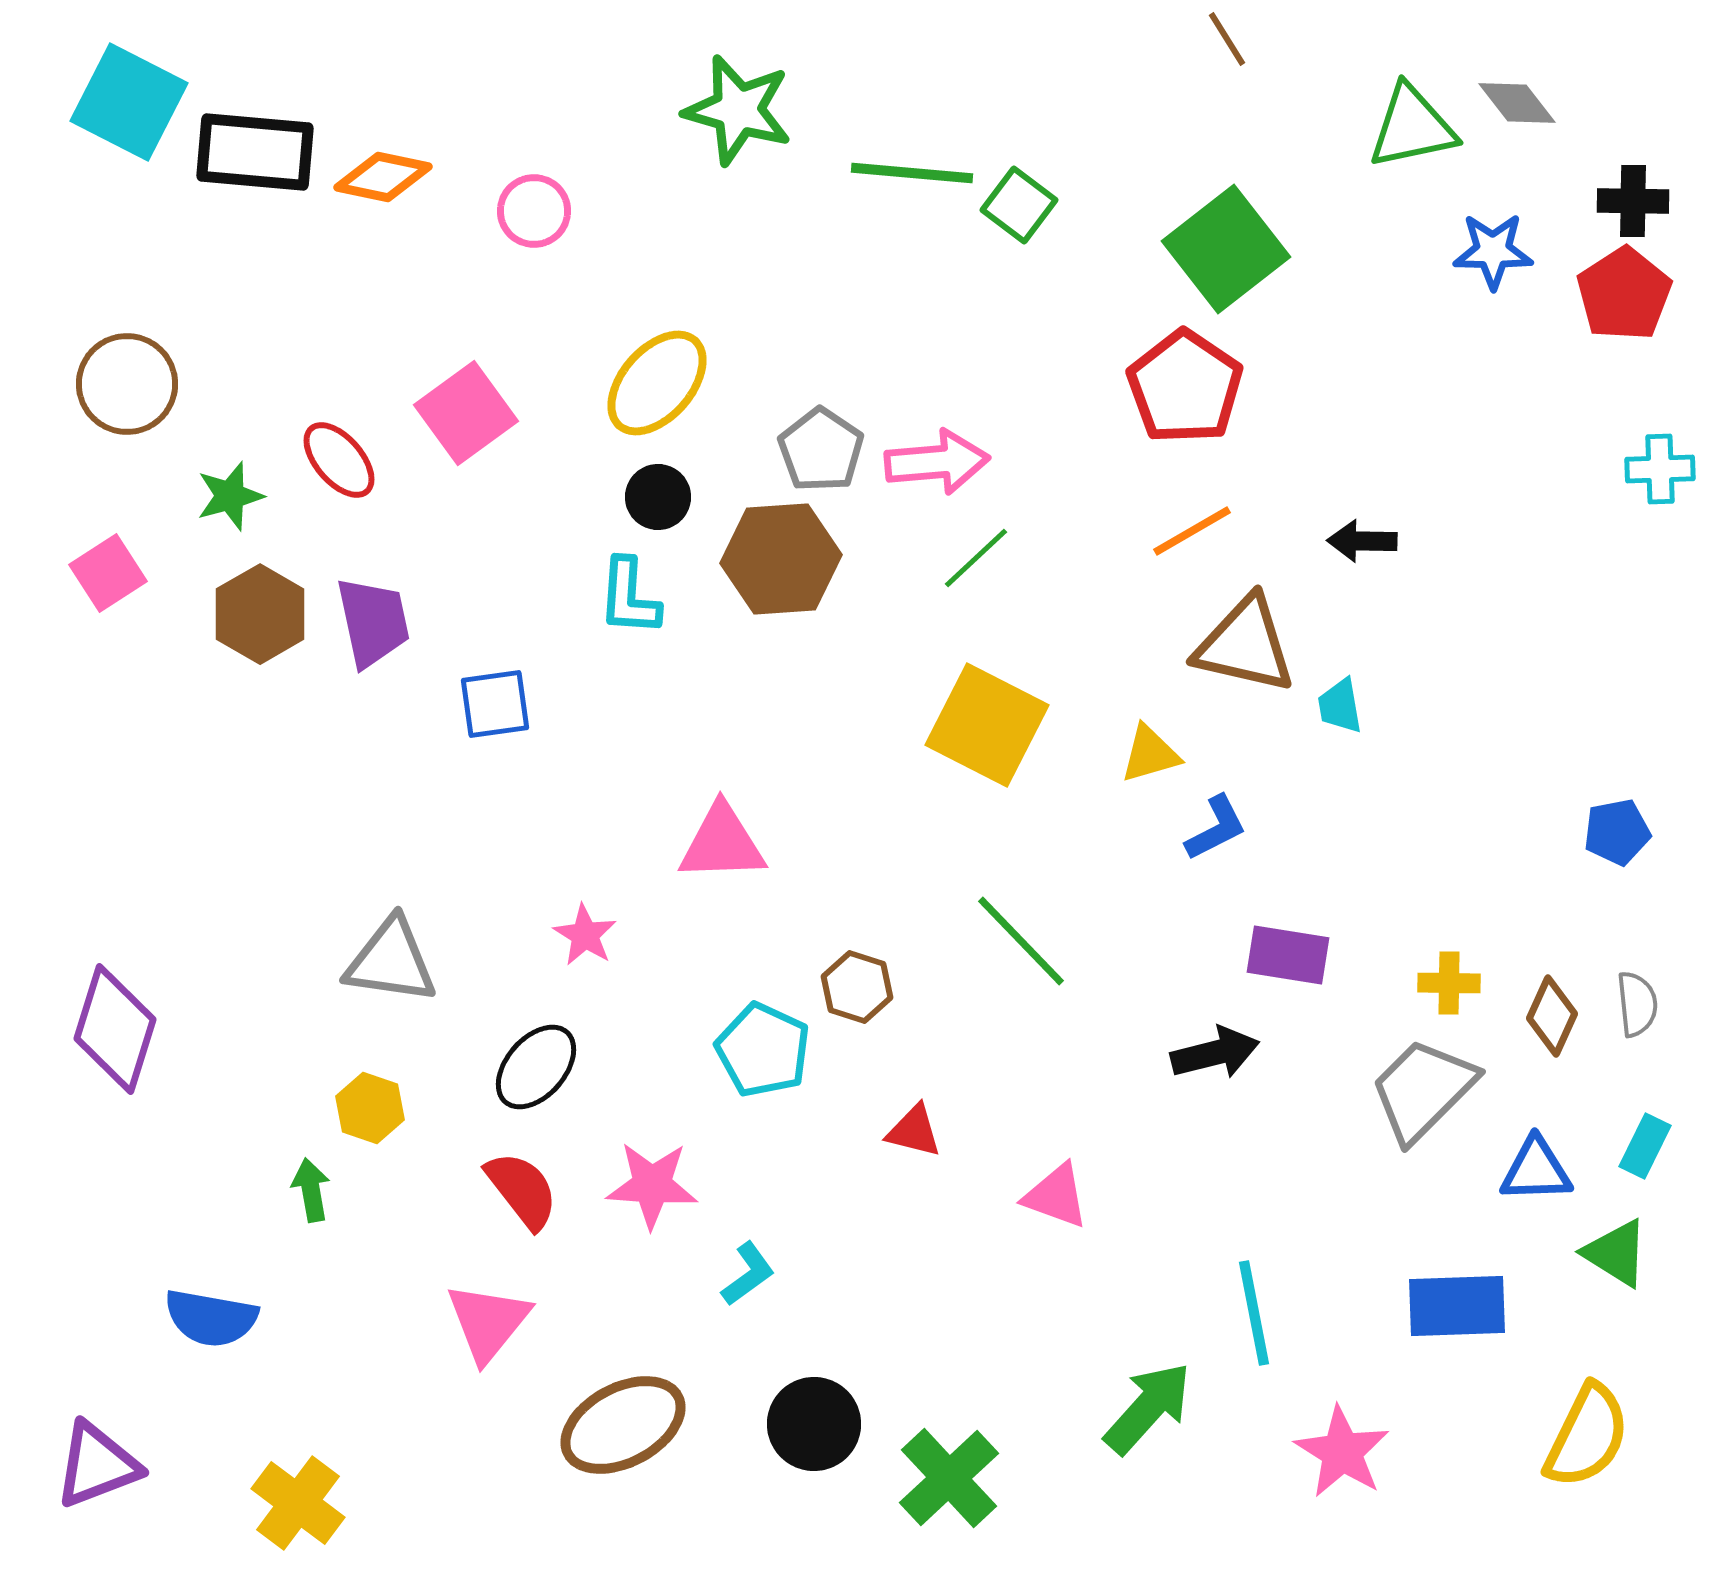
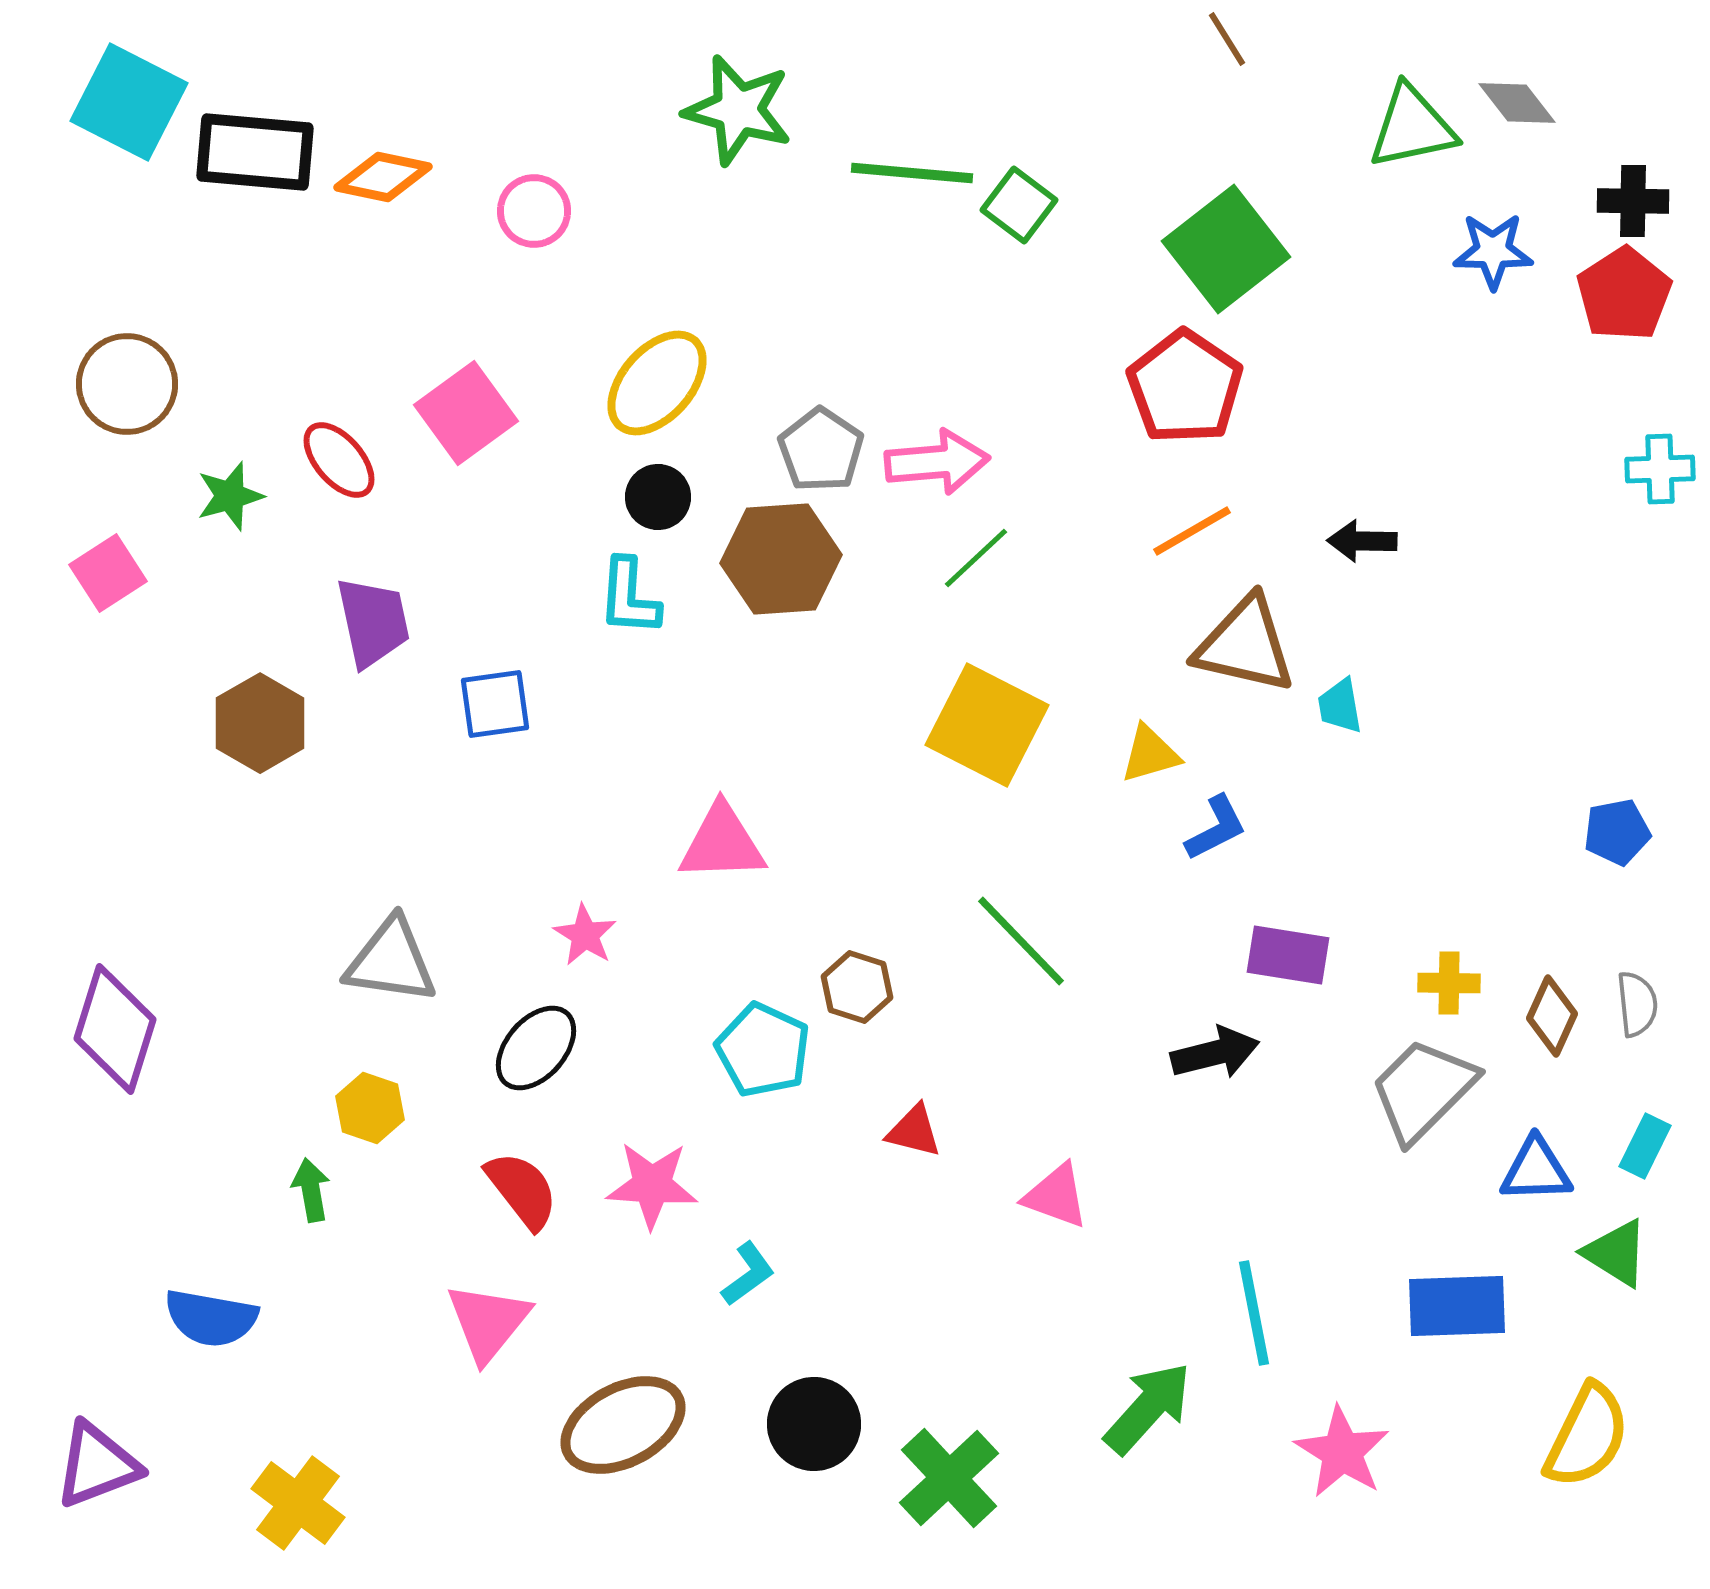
brown hexagon at (260, 614): moved 109 px down
black ellipse at (536, 1067): moved 19 px up
